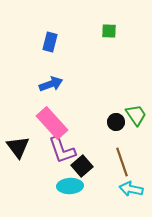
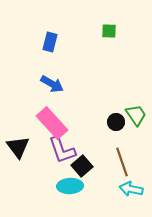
blue arrow: moved 1 px right; rotated 50 degrees clockwise
